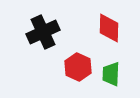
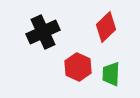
red diamond: moved 3 px left, 1 px up; rotated 44 degrees clockwise
